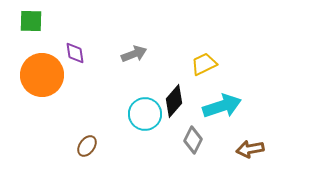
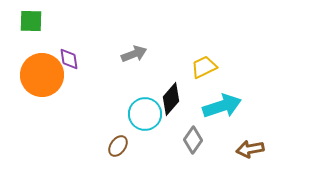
purple diamond: moved 6 px left, 6 px down
yellow trapezoid: moved 3 px down
black diamond: moved 3 px left, 2 px up
gray diamond: rotated 8 degrees clockwise
brown ellipse: moved 31 px right
